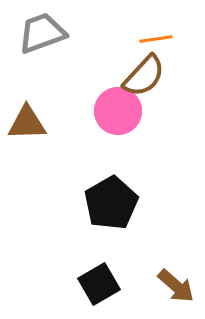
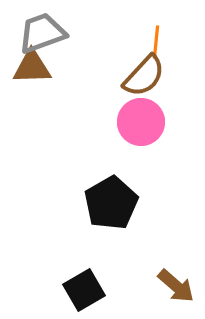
orange line: moved 3 px down; rotated 76 degrees counterclockwise
pink circle: moved 23 px right, 11 px down
brown triangle: moved 5 px right, 56 px up
black square: moved 15 px left, 6 px down
